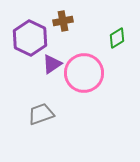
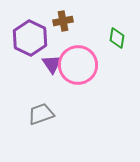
green diamond: rotated 50 degrees counterclockwise
purple triangle: rotated 30 degrees counterclockwise
pink circle: moved 6 px left, 8 px up
